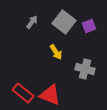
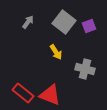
gray arrow: moved 4 px left
